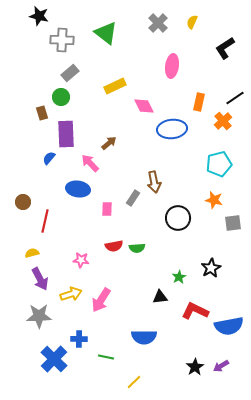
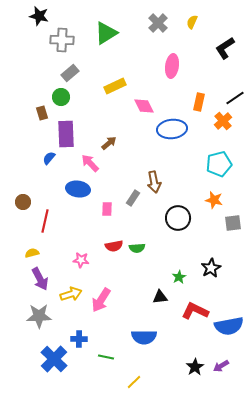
green triangle at (106, 33): rotated 50 degrees clockwise
